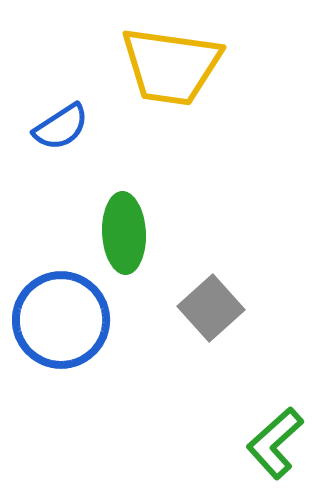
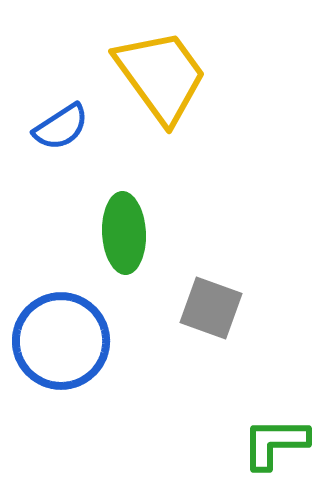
yellow trapezoid: moved 10 px left, 10 px down; rotated 134 degrees counterclockwise
gray square: rotated 28 degrees counterclockwise
blue circle: moved 21 px down
green L-shape: rotated 42 degrees clockwise
